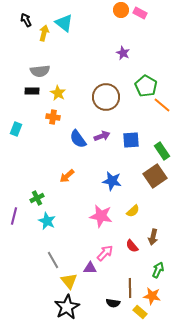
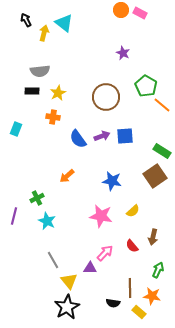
yellow star: rotated 14 degrees clockwise
blue square: moved 6 px left, 4 px up
green rectangle: rotated 24 degrees counterclockwise
yellow rectangle: moved 1 px left
